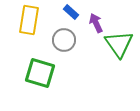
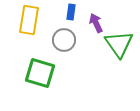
blue rectangle: rotated 56 degrees clockwise
